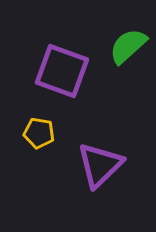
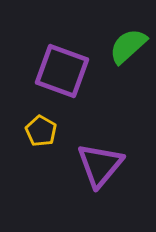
yellow pentagon: moved 2 px right, 2 px up; rotated 20 degrees clockwise
purple triangle: rotated 6 degrees counterclockwise
